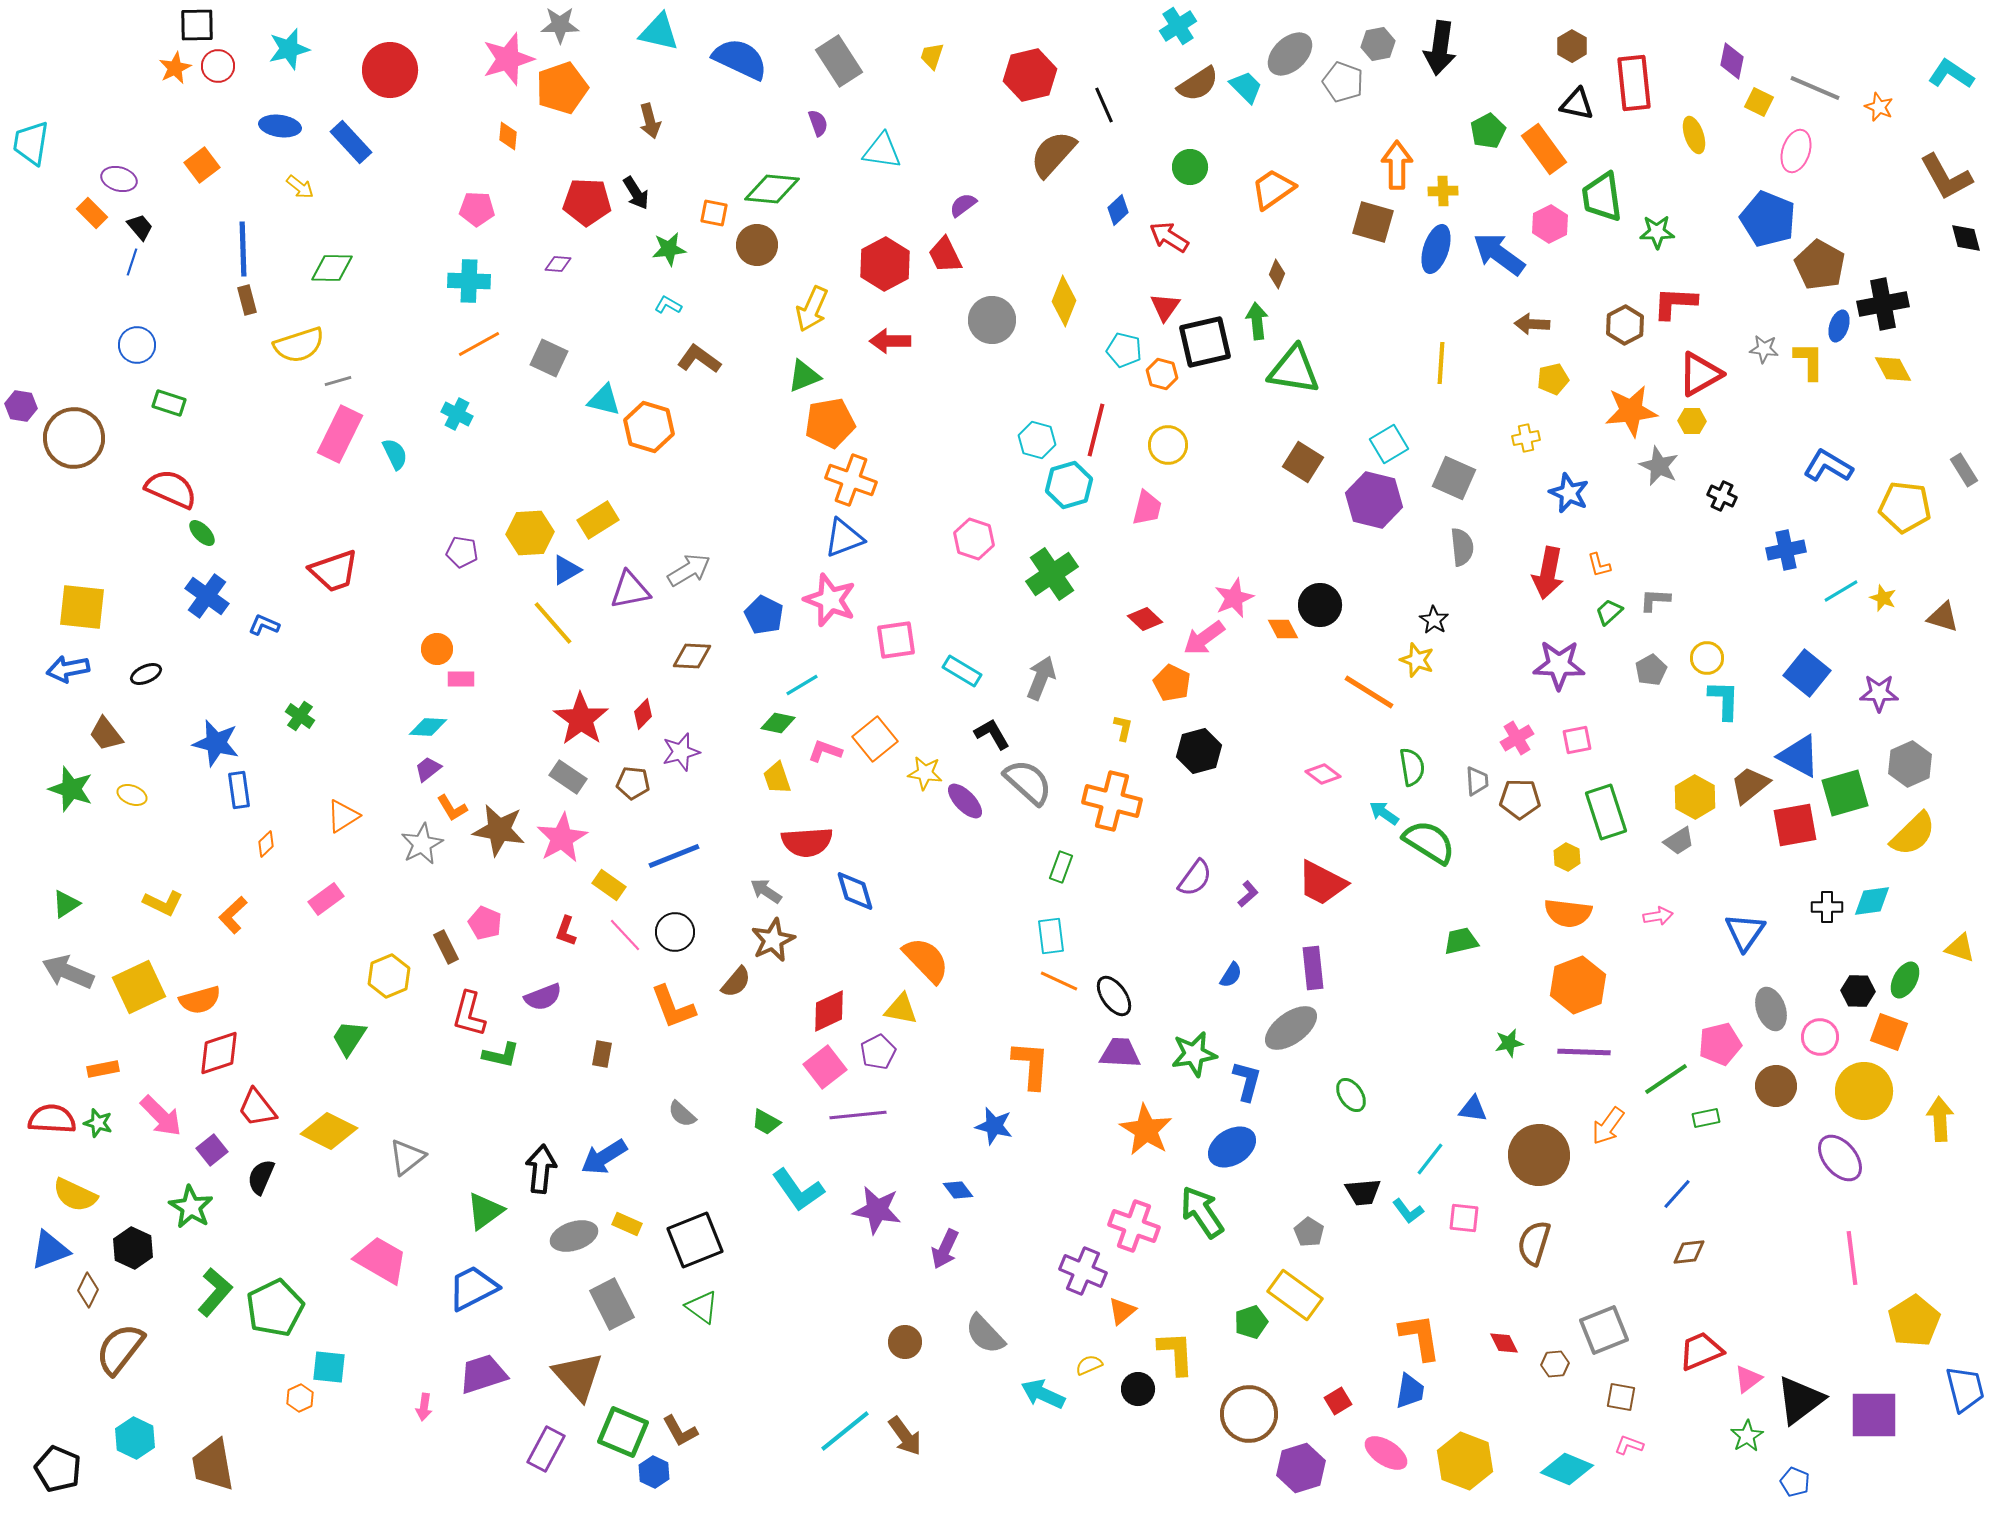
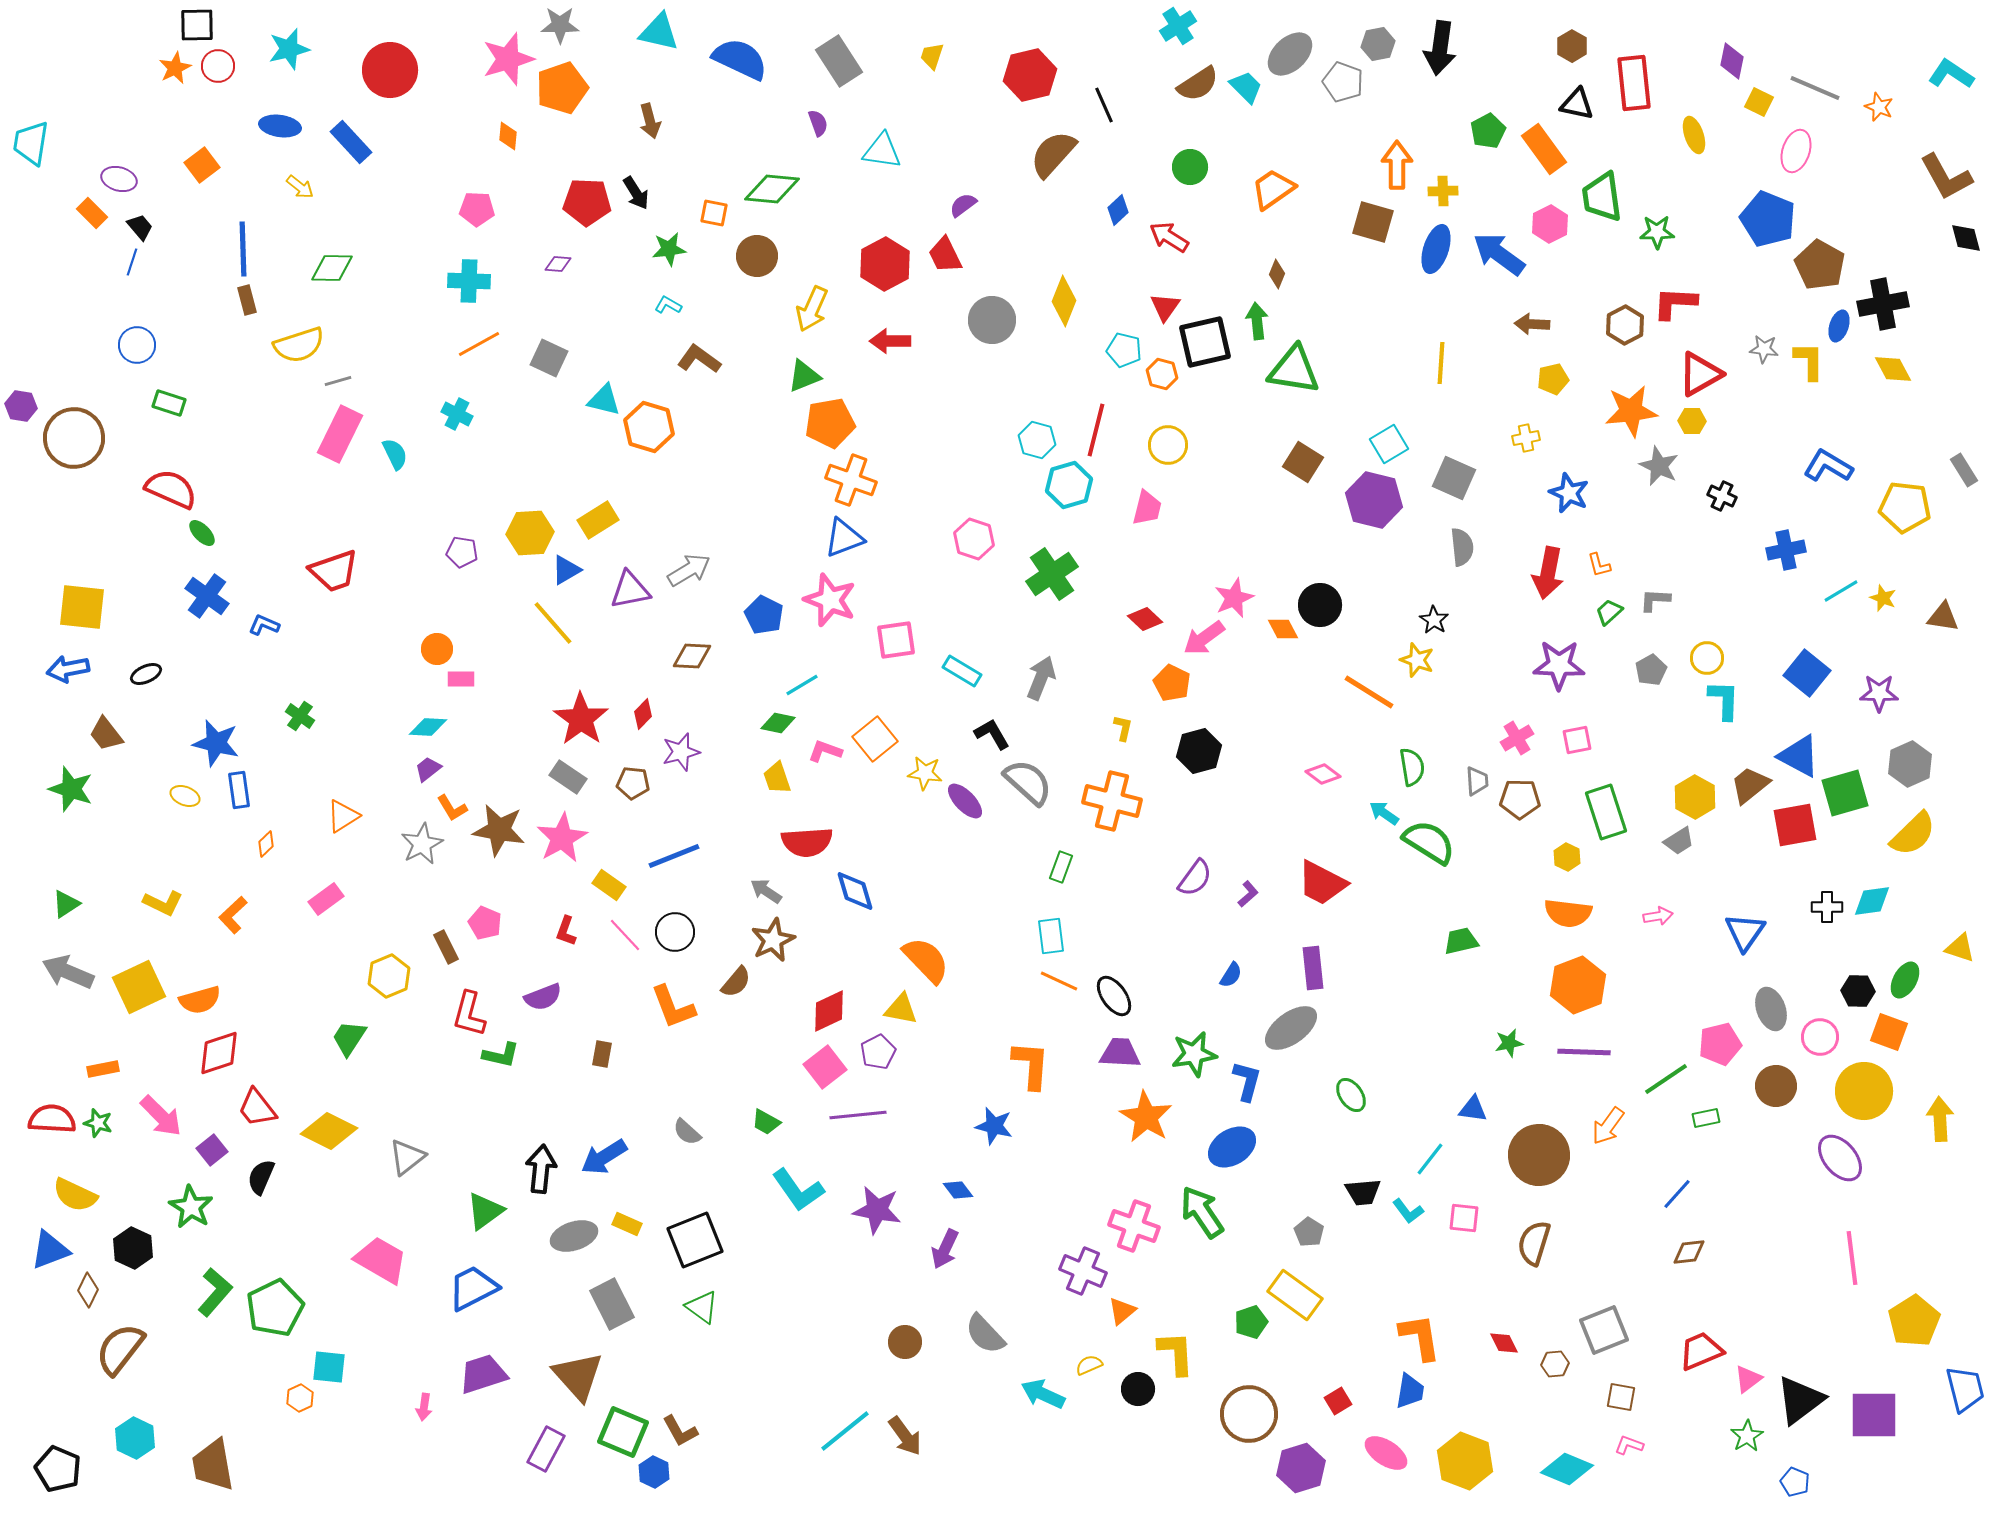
brown circle at (757, 245): moved 11 px down
brown triangle at (1943, 617): rotated 8 degrees counterclockwise
yellow ellipse at (132, 795): moved 53 px right, 1 px down
gray semicircle at (682, 1114): moved 5 px right, 18 px down
orange star at (1146, 1130): moved 13 px up
